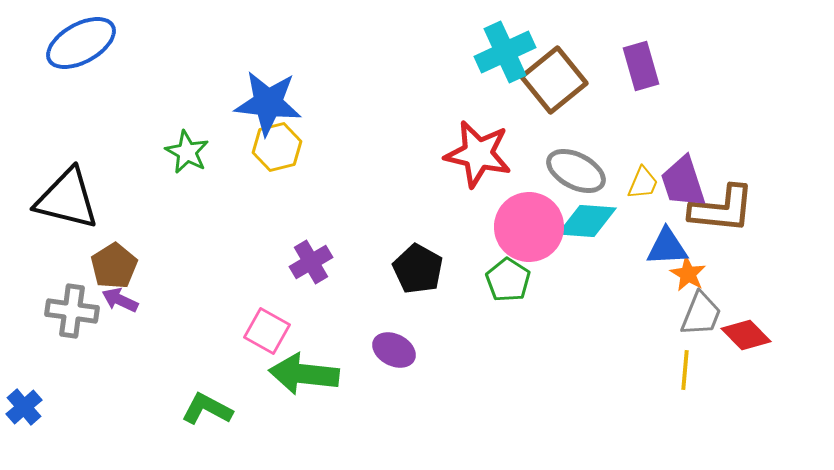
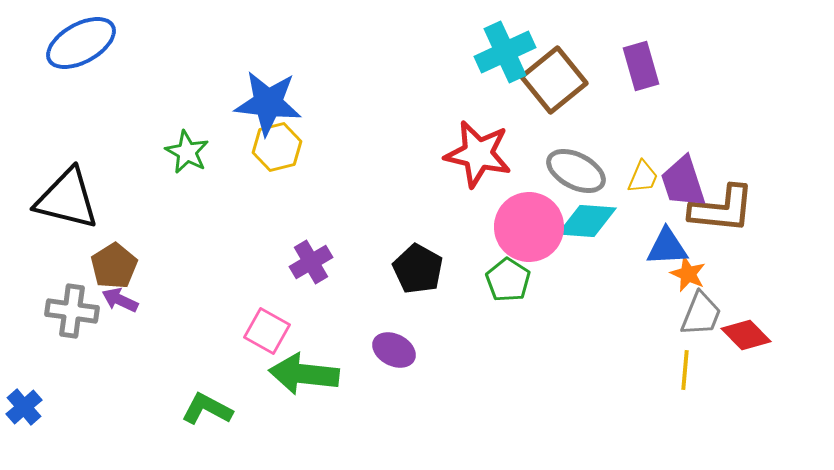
yellow trapezoid: moved 6 px up
orange star: rotated 6 degrees counterclockwise
